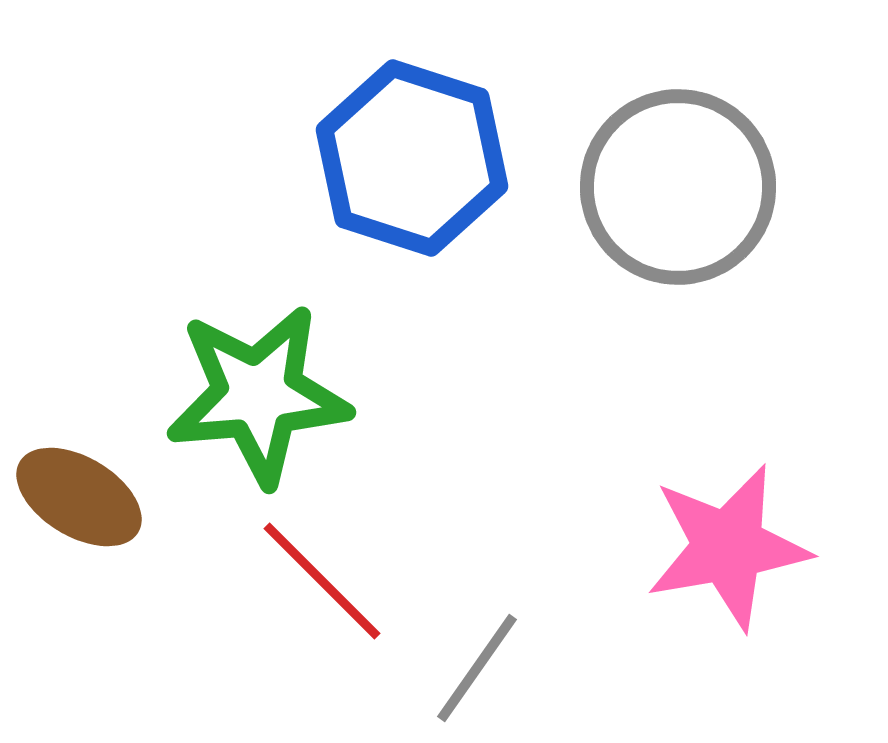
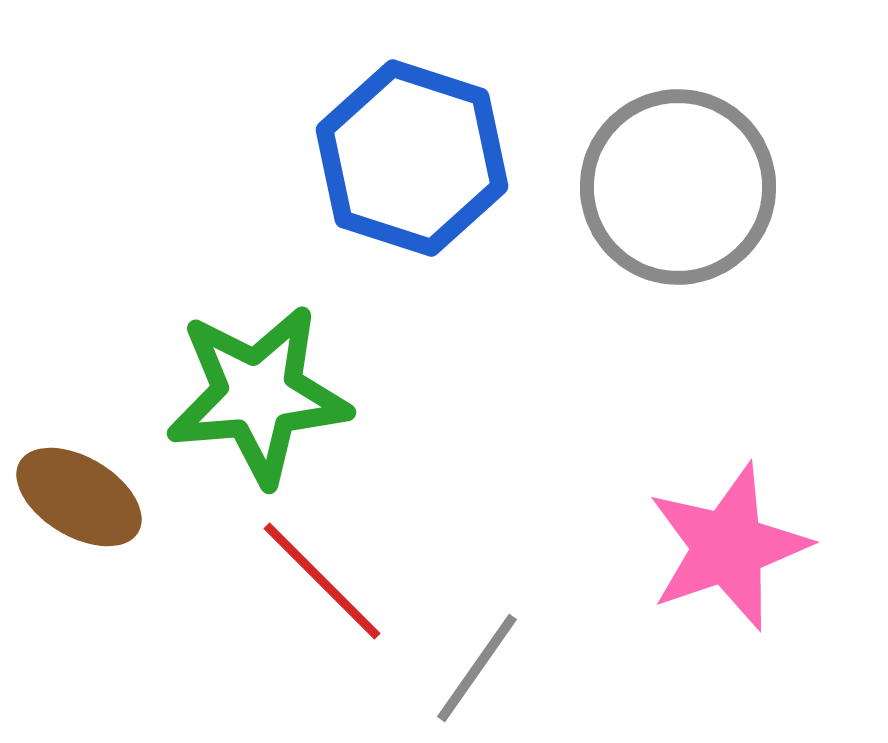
pink star: rotated 9 degrees counterclockwise
